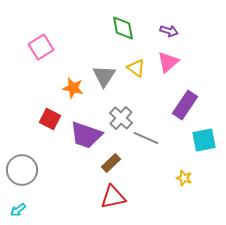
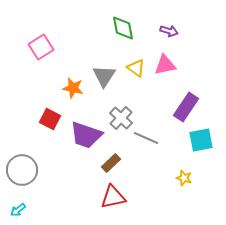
pink triangle: moved 3 px left, 3 px down; rotated 30 degrees clockwise
purple rectangle: moved 1 px right, 2 px down
cyan square: moved 3 px left
